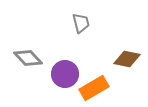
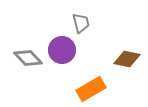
purple circle: moved 3 px left, 24 px up
orange rectangle: moved 3 px left, 1 px down
